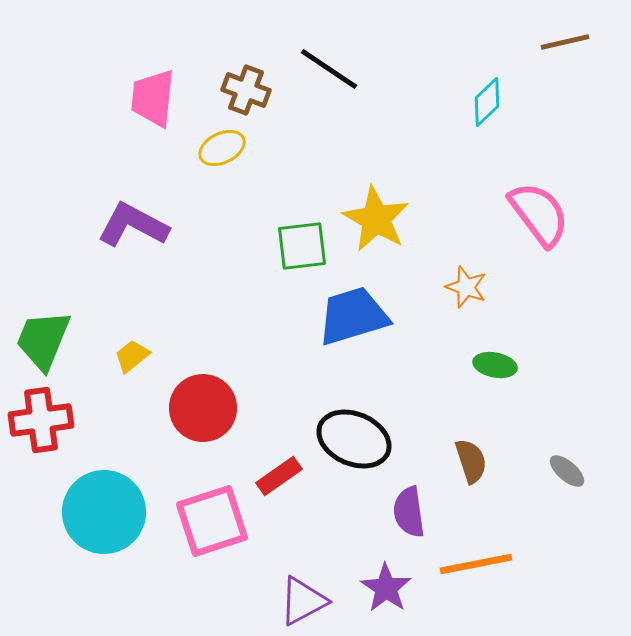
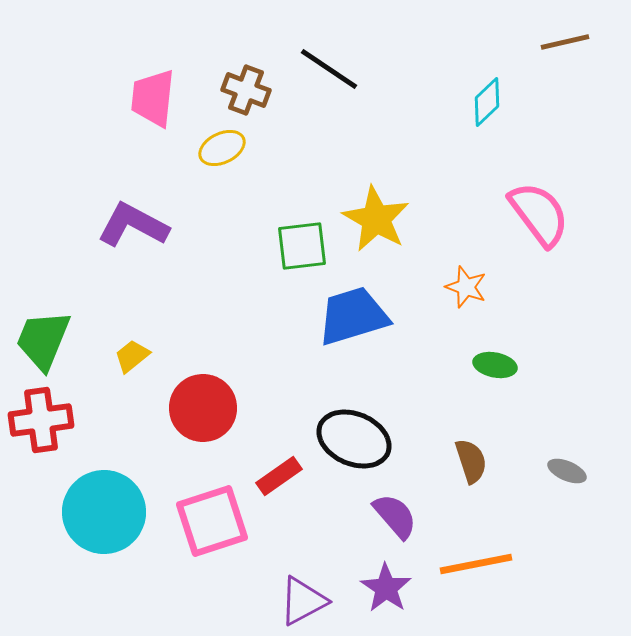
gray ellipse: rotated 18 degrees counterclockwise
purple semicircle: moved 14 px left, 4 px down; rotated 147 degrees clockwise
